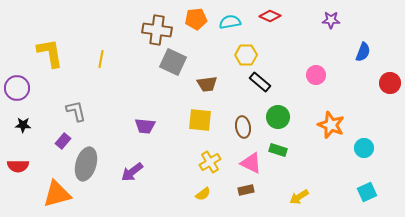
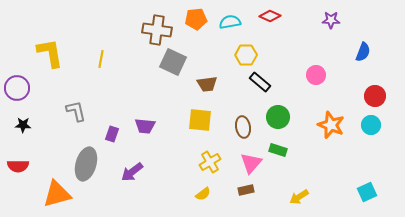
red circle: moved 15 px left, 13 px down
purple rectangle: moved 49 px right, 7 px up; rotated 21 degrees counterclockwise
cyan circle: moved 7 px right, 23 px up
pink triangle: rotated 45 degrees clockwise
